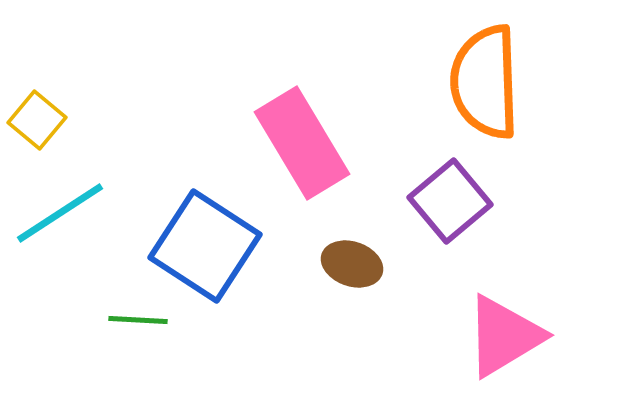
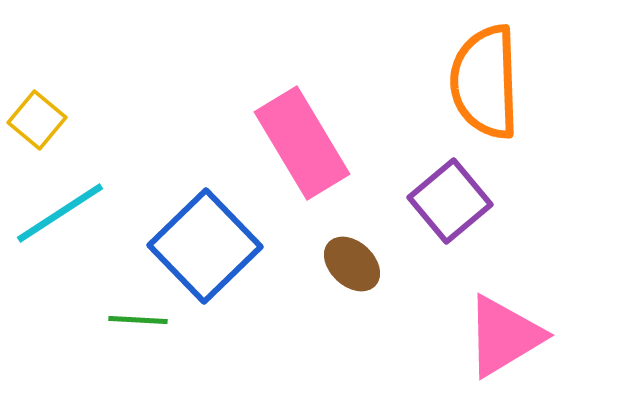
blue square: rotated 13 degrees clockwise
brown ellipse: rotated 24 degrees clockwise
